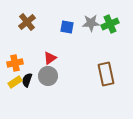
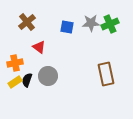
red triangle: moved 11 px left, 11 px up; rotated 48 degrees counterclockwise
